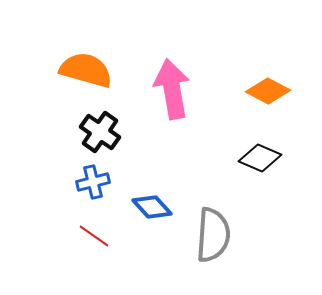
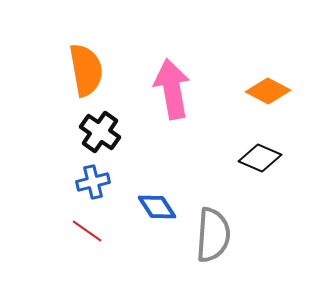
orange semicircle: rotated 64 degrees clockwise
blue diamond: moved 5 px right; rotated 9 degrees clockwise
red line: moved 7 px left, 5 px up
